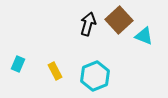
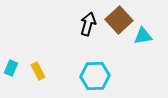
cyan triangle: moved 1 px left; rotated 30 degrees counterclockwise
cyan rectangle: moved 7 px left, 4 px down
yellow rectangle: moved 17 px left
cyan hexagon: rotated 20 degrees clockwise
